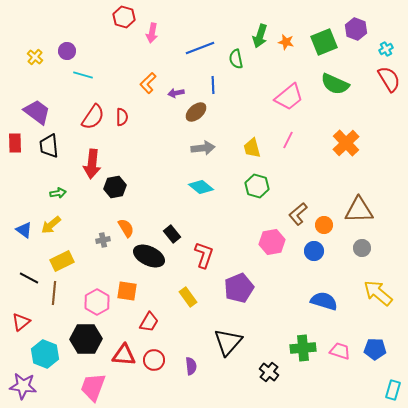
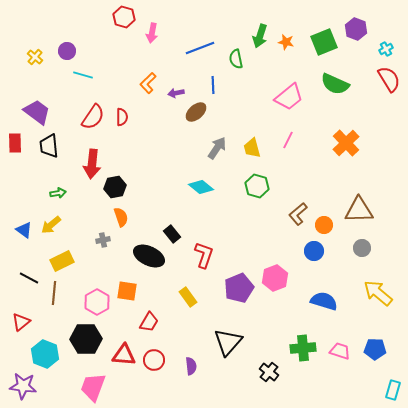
gray arrow at (203, 148): moved 14 px right; rotated 50 degrees counterclockwise
orange semicircle at (126, 228): moved 5 px left, 11 px up; rotated 12 degrees clockwise
pink hexagon at (272, 242): moved 3 px right, 36 px down; rotated 10 degrees counterclockwise
